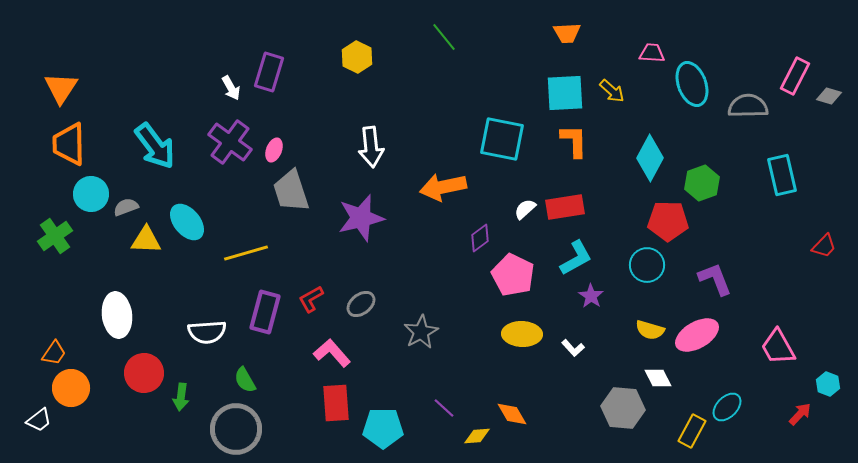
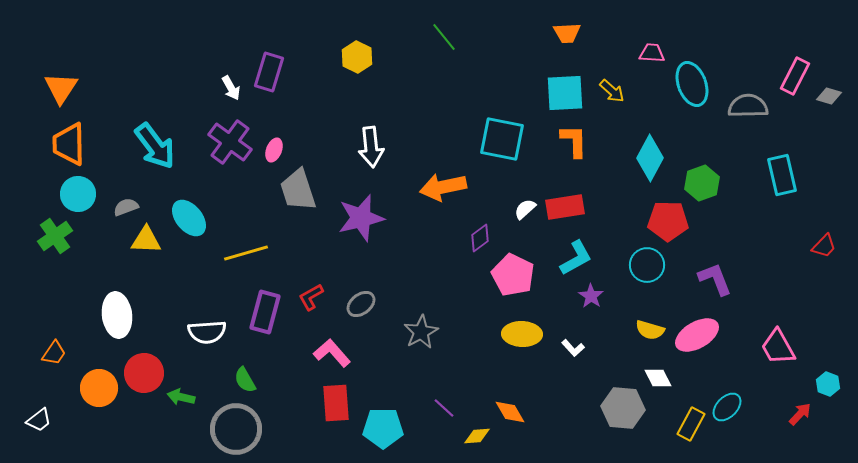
gray trapezoid at (291, 191): moved 7 px right, 1 px up
cyan circle at (91, 194): moved 13 px left
cyan ellipse at (187, 222): moved 2 px right, 4 px up
red L-shape at (311, 299): moved 2 px up
orange circle at (71, 388): moved 28 px right
green arrow at (181, 397): rotated 96 degrees clockwise
orange diamond at (512, 414): moved 2 px left, 2 px up
yellow rectangle at (692, 431): moved 1 px left, 7 px up
